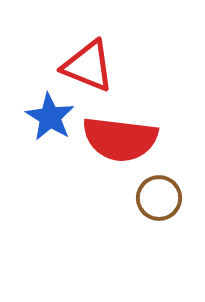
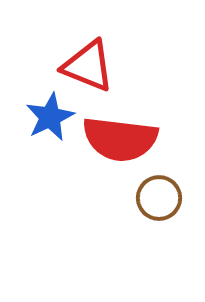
blue star: rotated 15 degrees clockwise
